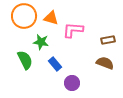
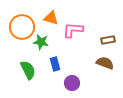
orange circle: moved 2 px left, 11 px down
green semicircle: moved 3 px right, 10 px down
blue rectangle: rotated 24 degrees clockwise
